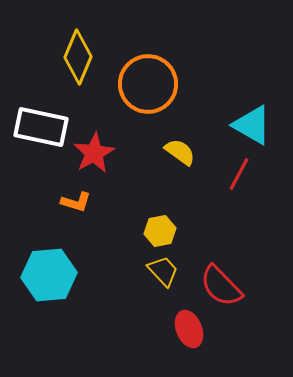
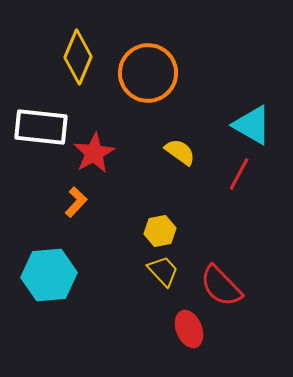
orange circle: moved 11 px up
white rectangle: rotated 6 degrees counterclockwise
orange L-shape: rotated 64 degrees counterclockwise
